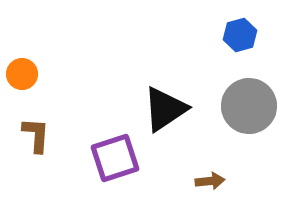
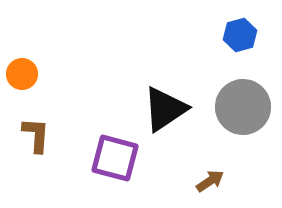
gray circle: moved 6 px left, 1 px down
purple square: rotated 33 degrees clockwise
brown arrow: rotated 28 degrees counterclockwise
